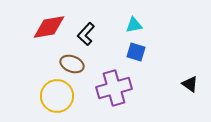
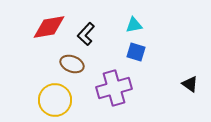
yellow circle: moved 2 px left, 4 px down
